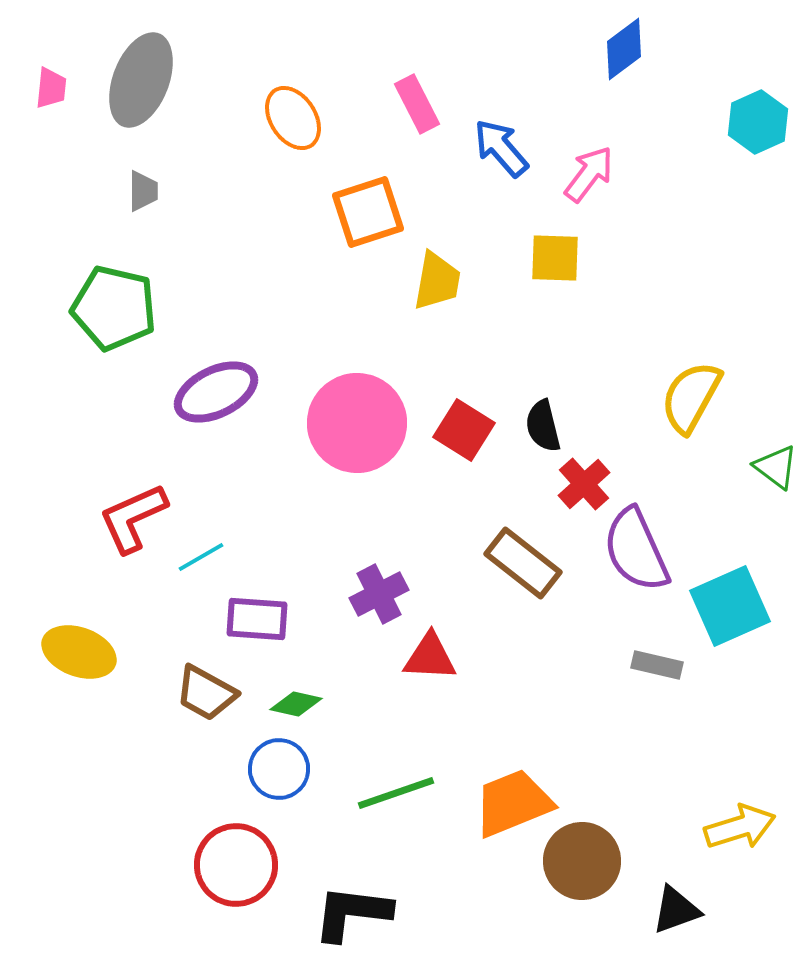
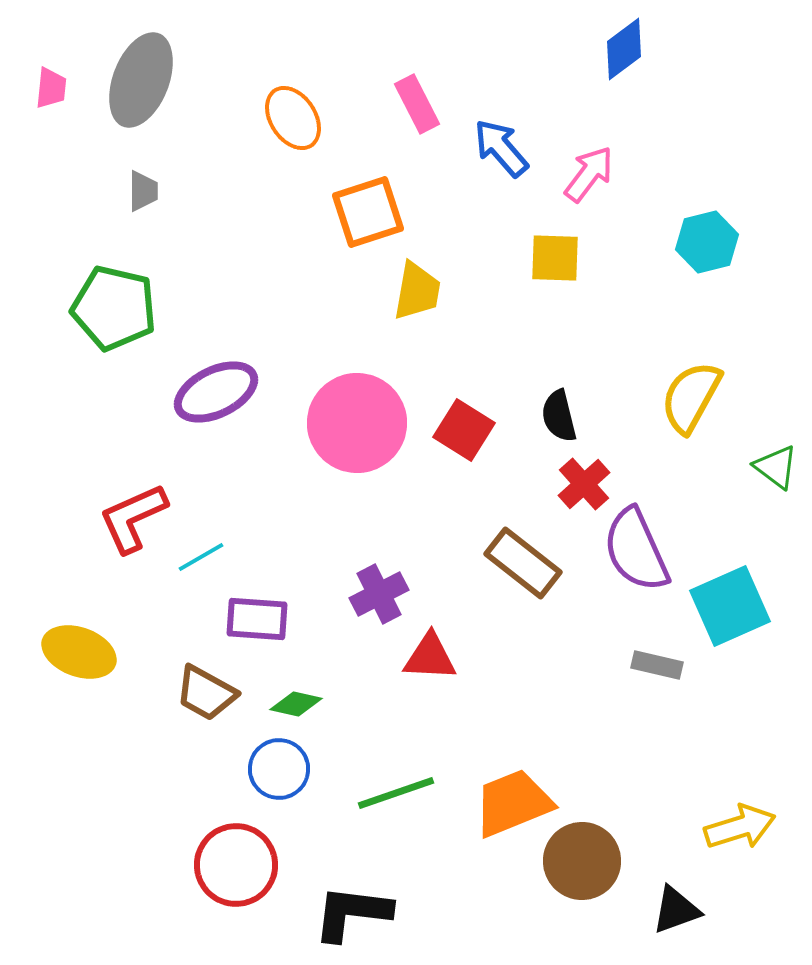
cyan hexagon: moved 51 px left, 120 px down; rotated 10 degrees clockwise
yellow trapezoid: moved 20 px left, 10 px down
black semicircle: moved 16 px right, 10 px up
